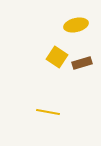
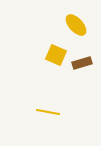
yellow ellipse: rotated 60 degrees clockwise
yellow square: moved 1 px left, 2 px up; rotated 10 degrees counterclockwise
